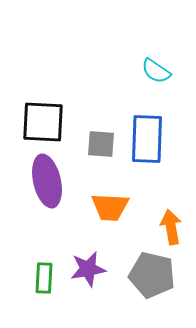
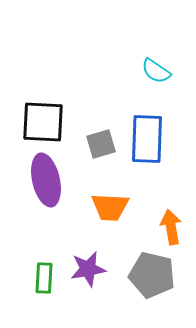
gray square: rotated 20 degrees counterclockwise
purple ellipse: moved 1 px left, 1 px up
